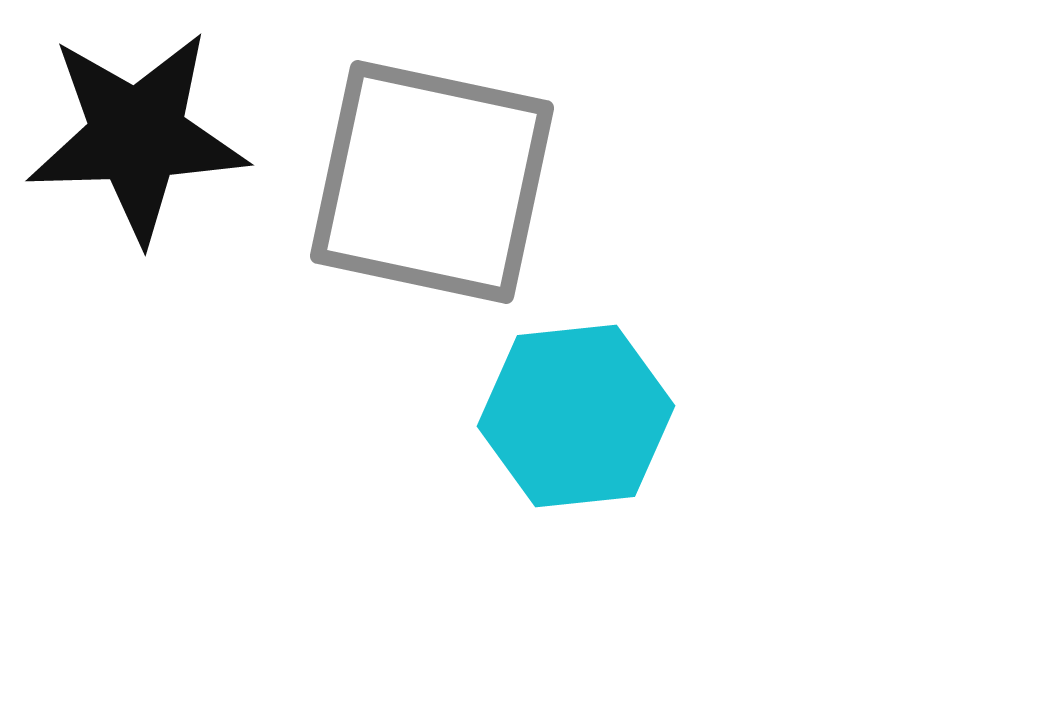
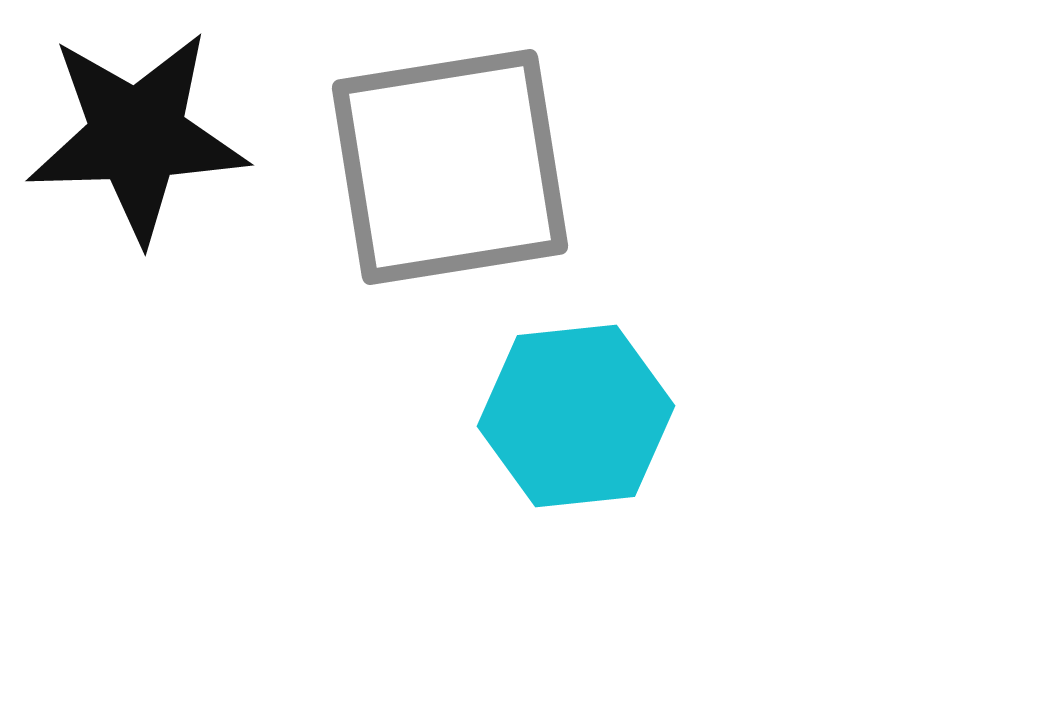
gray square: moved 18 px right, 15 px up; rotated 21 degrees counterclockwise
